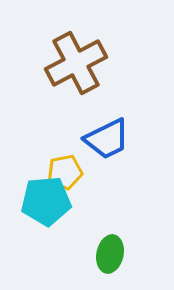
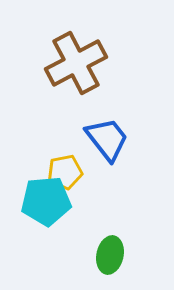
blue trapezoid: rotated 102 degrees counterclockwise
green ellipse: moved 1 px down
